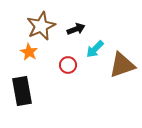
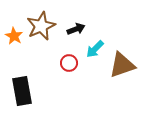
orange star: moved 15 px left, 16 px up
red circle: moved 1 px right, 2 px up
